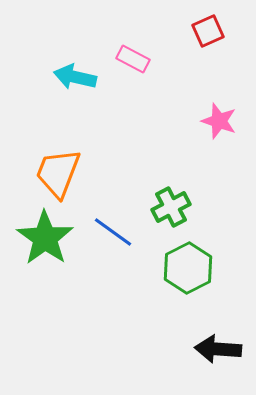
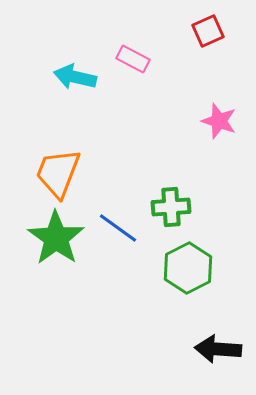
green cross: rotated 24 degrees clockwise
blue line: moved 5 px right, 4 px up
green star: moved 11 px right
